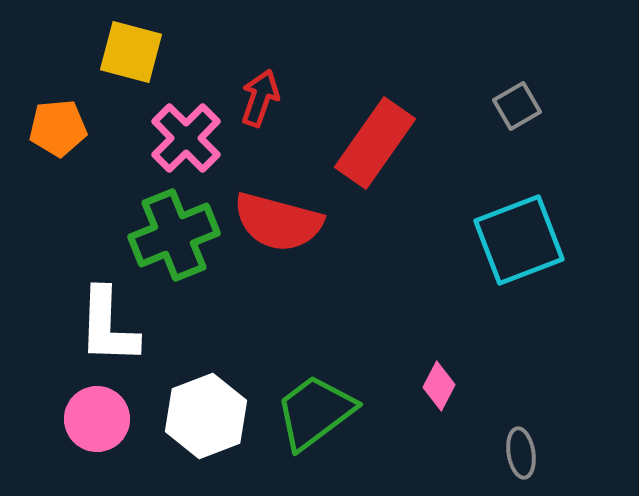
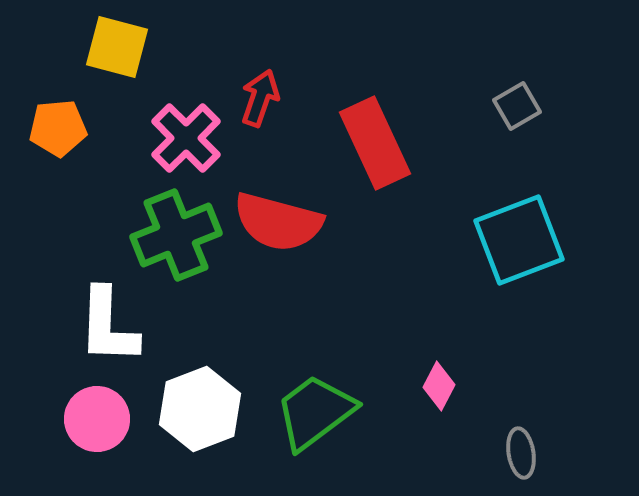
yellow square: moved 14 px left, 5 px up
red rectangle: rotated 60 degrees counterclockwise
green cross: moved 2 px right
white hexagon: moved 6 px left, 7 px up
